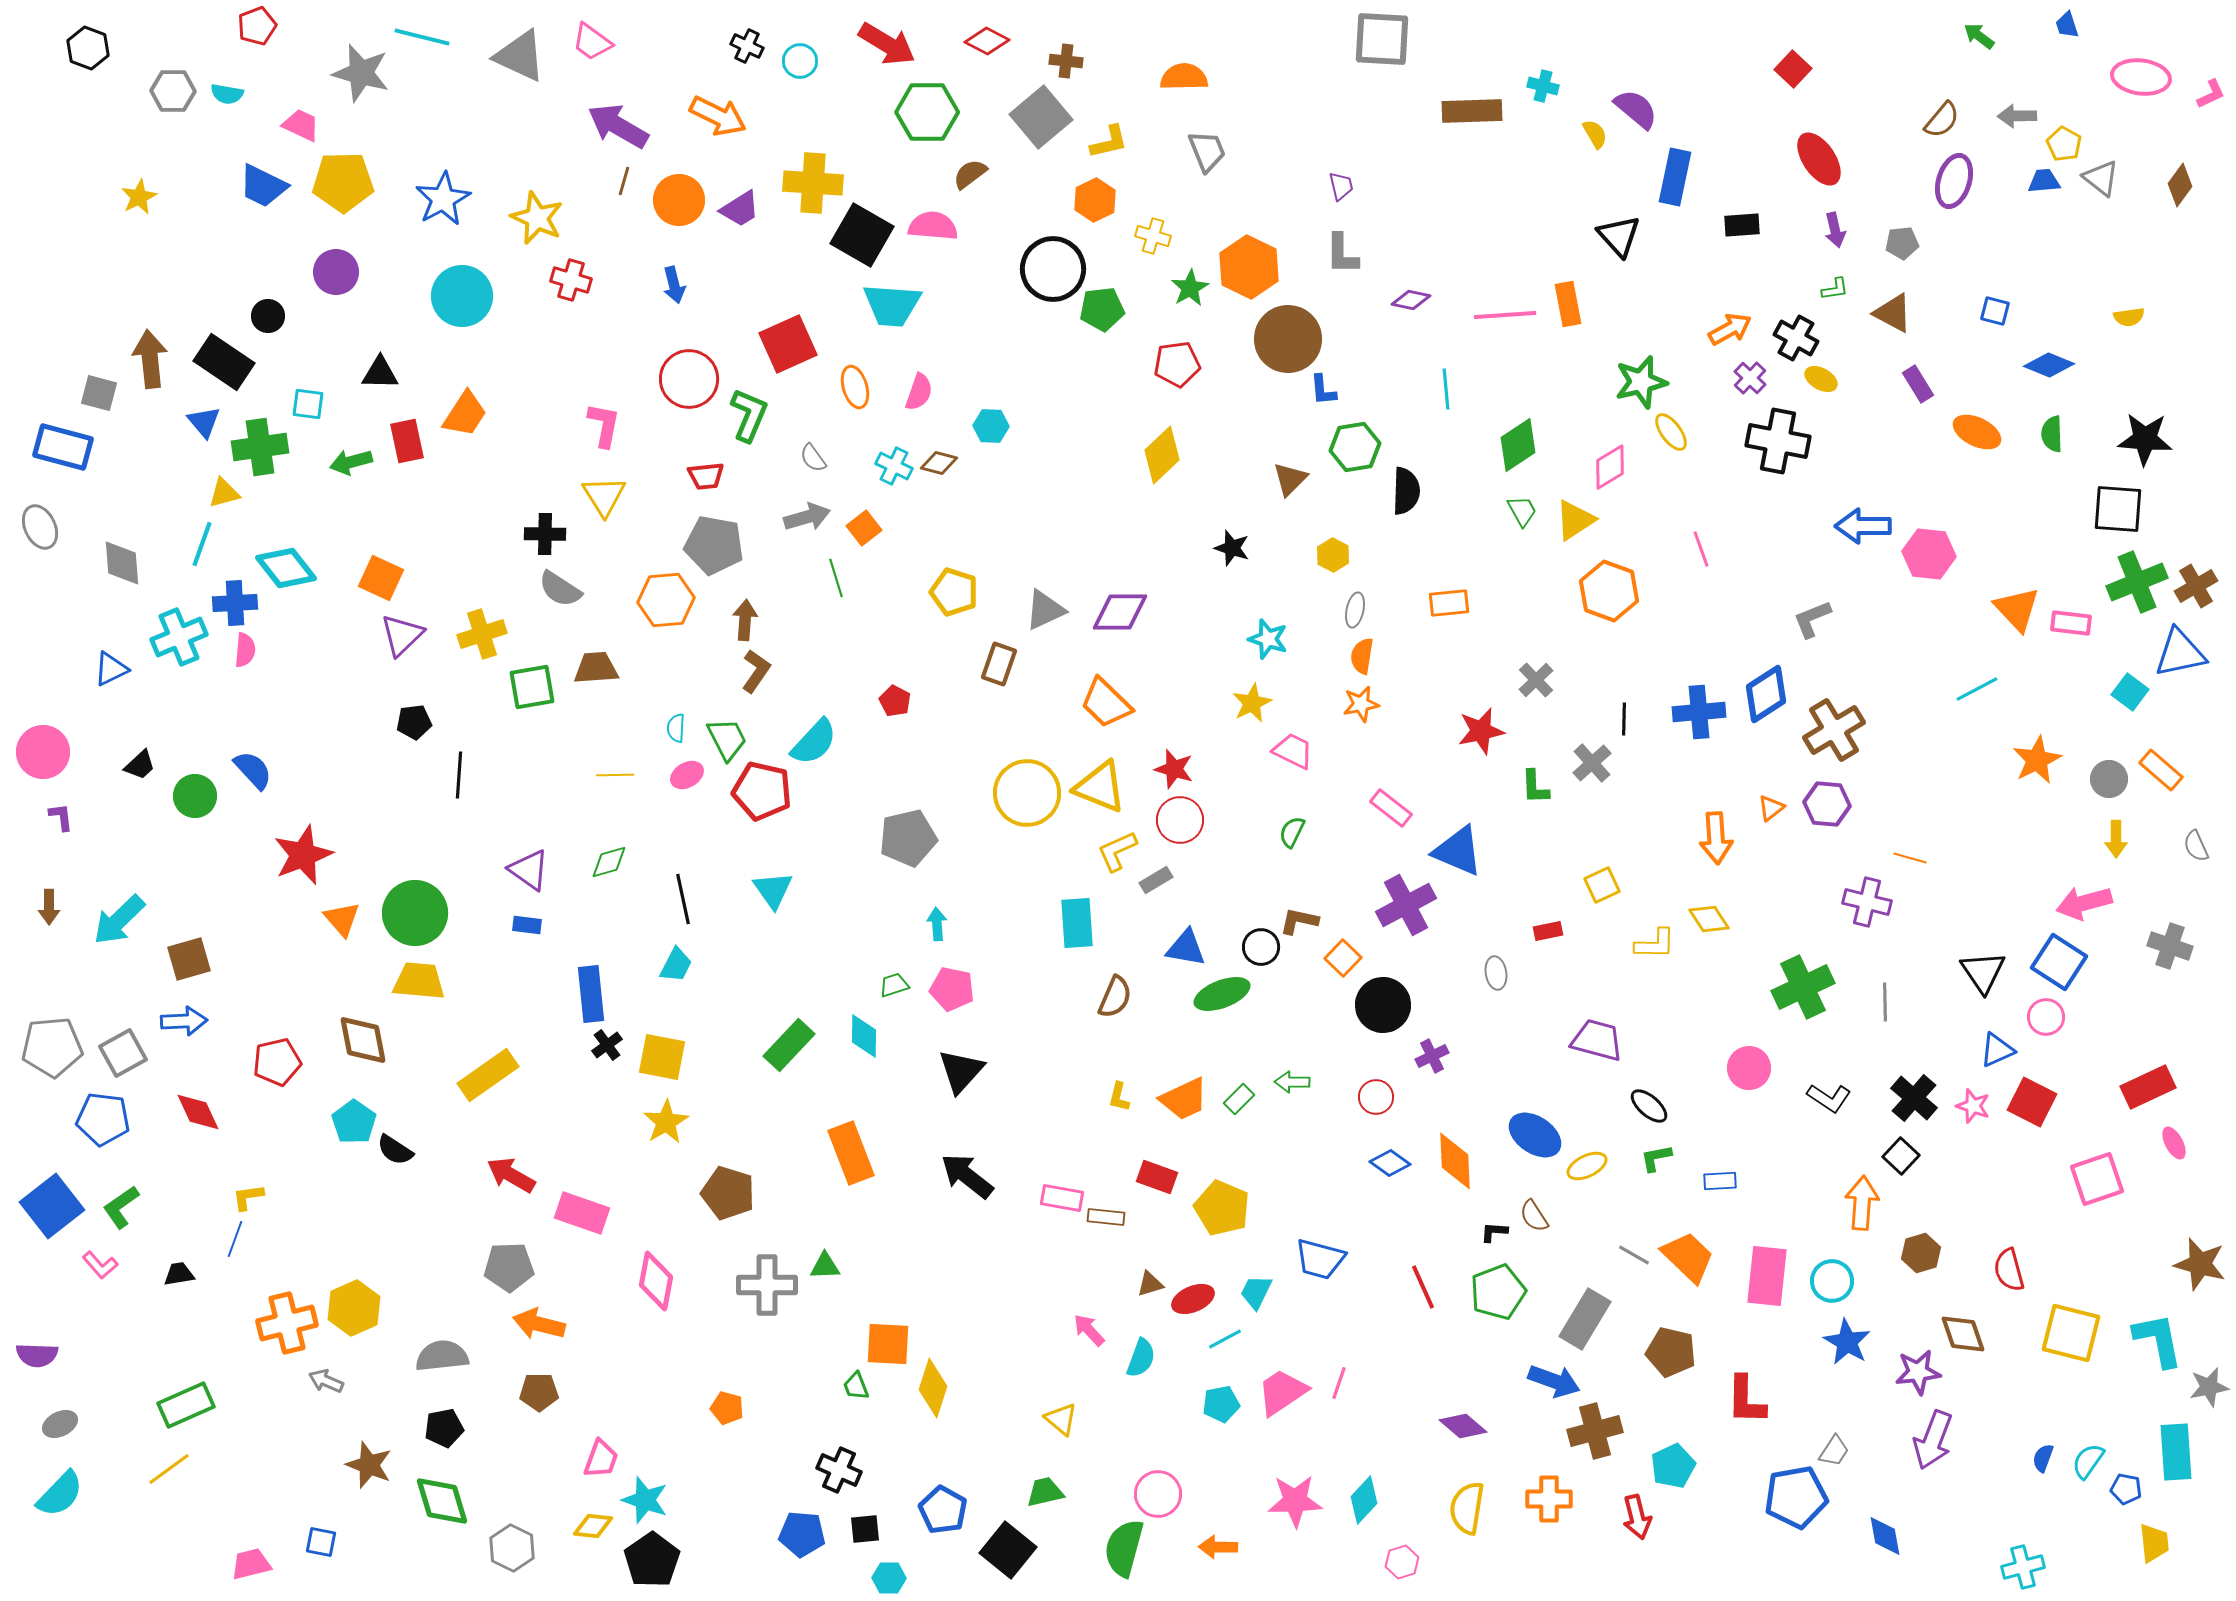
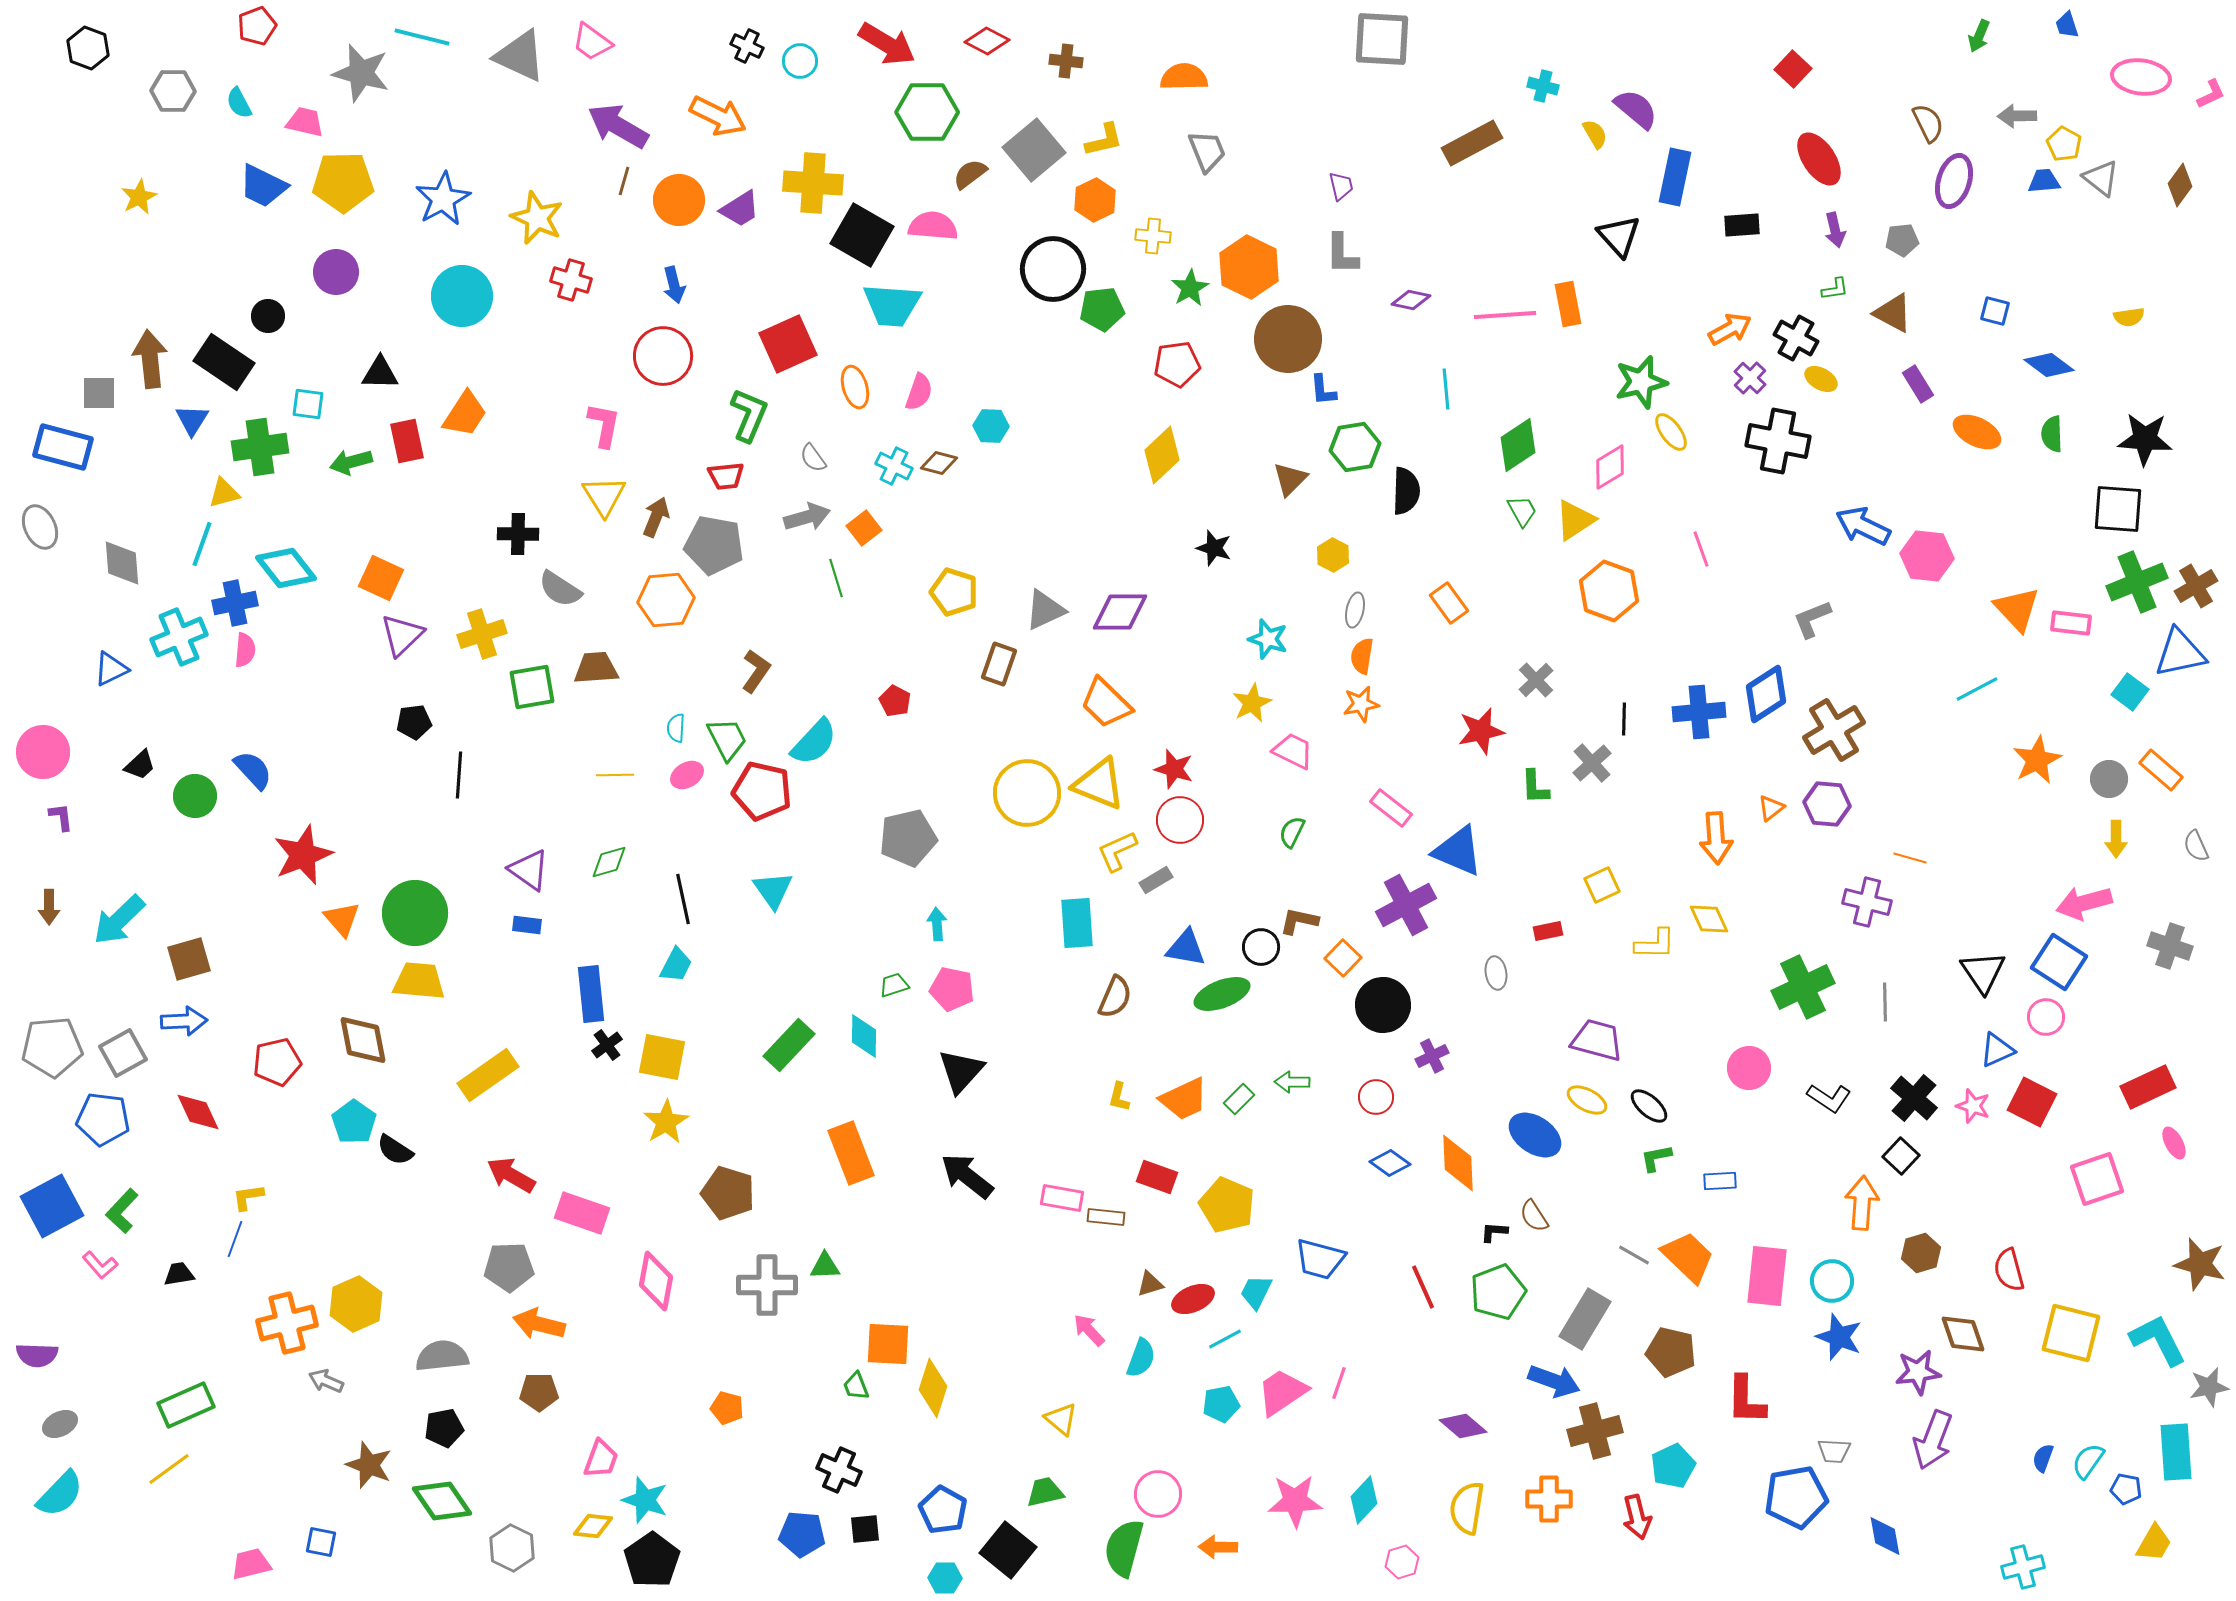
green arrow at (1979, 36): rotated 104 degrees counterclockwise
cyan semicircle at (227, 94): moved 12 px right, 9 px down; rotated 52 degrees clockwise
brown rectangle at (1472, 111): moved 32 px down; rotated 26 degrees counterclockwise
gray square at (1041, 117): moved 7 px left, 33 px down
brown semicircle at (1942, 120): moved 14 px left, 3 px down; rotated 66 degrees counterclockwise
pink trapezoid at (301, 125): moved 4 px right, 3 px up; rotated 12 degrees counterclockwise
yellow L-shape at (1109, 142): moved 5 px left, 2 px up
yellow cross at (1153, 236): rotated 12 degrees counterclockwise
gray pentagon at (1902, 243): moved 3 px up
blue diamond at (2049, 365): rotated 15 degrees clockwise
red circle at (689, 379): moved 26 px left, 23 px up
gray square at (99, 393): rotated 15 degrees counterclockwise
blue triangle at (204, 422): moved 12 px left, 2 px up; rotated 12 degrees clockwise
red trapezoid at (706, 476): moved 20 px right
blue arrow at (1863, 526): rotated 26 degrees clockwise
black cross at (545, 534): moved 27 px left
black star at (1232, 548): moved 18 px left
pink hexagon at (1929, 554): moved 2 px left, 2 px down
blue cross at (235, 603): rotated 9 degrees counterclockwise
orange rectangle at (1449, 603): rotated 60 degrees clockwise
brown arrow at (745, 620): moved 89 px left, 103 px up; rotated 18 degrees clockwise
yellow triangle at (1100, 787): moved 1 px left, 3 px up
yellow diamond at (1709, 919): rotated 9 degrees clockwise
orange diamond at (1455, 1161): moved 3 px right, 2 px down
yellow ellipse at (1587, 1166): moved 66 px up; rotated 54 degrees clockwise
blue square at (52, 1206): rotated 10 degrees clockwise
green L-shape at (121, 1207): moved 1 px right, 4 px down; rotated 12 degrees counterclockwise
yellow pentagon at (1222, 1208): moved 5 px right, 3 px up
yellow hexagon at (354, 1308): moved 2 px right, 4 px up
cyan L-shape at (2158, 1340): rotated 16 degrees counterclockwise
blue star at (1847, 1342): moved 8 px left, 5 px up; rotated 9 degrees counterclockwise
gray trapezoid at (1834, 1451): rotated 60 degrees clockwise
green diamond at (442, 1501): rotated 18 degrees counterclockwise
yellow trapezoid at (2154, 1543): rotated 36 degrees clockwise
cyan hexagon at (889, 1578): moved 56 px right
